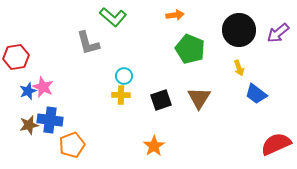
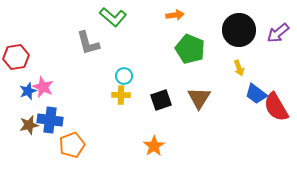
red semicircle: moved 37 px up; rotated 96 degrees counterclockwise
